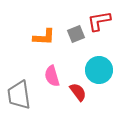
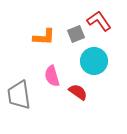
red L-shape: rotated 65 degrees clockwise
cyan circle: moved 5 px left, 9 px up
red semicircle: rotated 18 degrees counterclockwise
